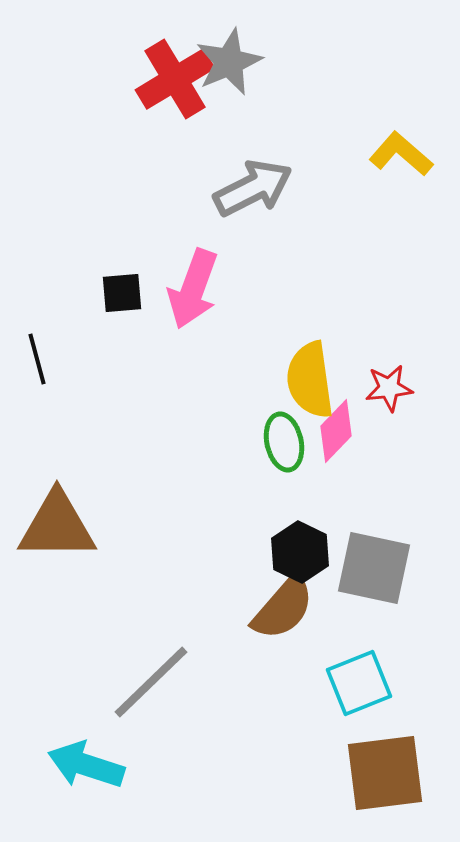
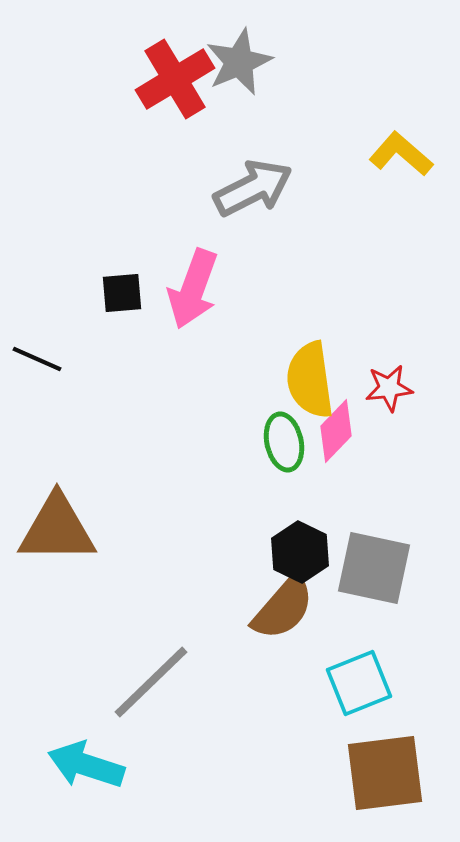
gray star: moved 10 px right
black line: rotated 51 degrees counterclockwise
brown triangle: moved 3 px down
